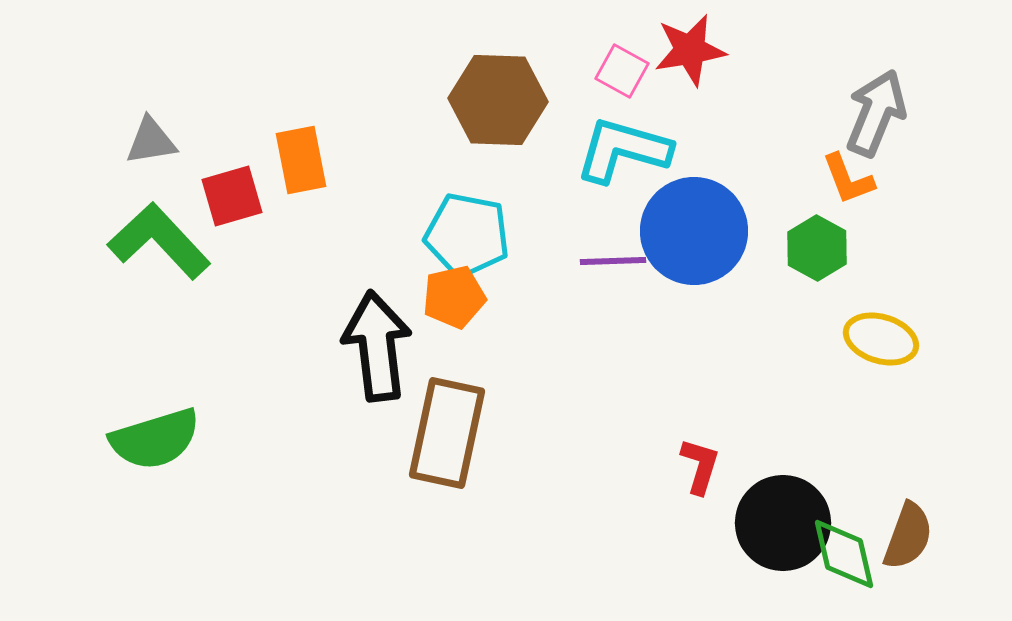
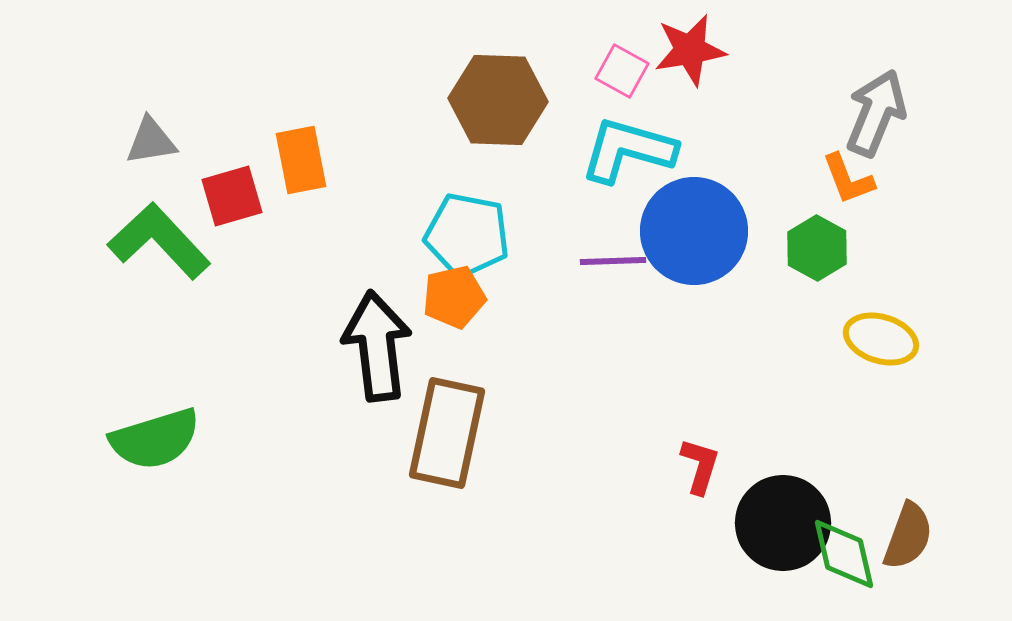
cyan L-shape: moved 5 px right
